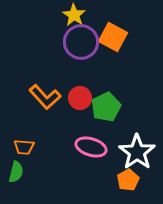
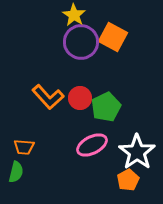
orange L-shape: moved 3 px right
pink ellipse: moved 1 px right, 2 px up; rotated 44 degrees counterclockwise
